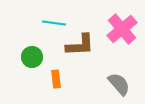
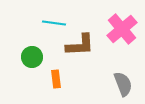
gray semicircle: moved 4 px right; rotated 20 degrees clockwise
